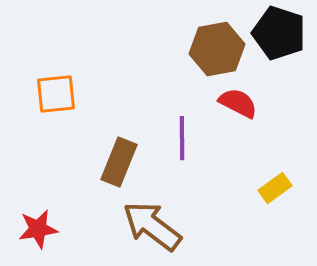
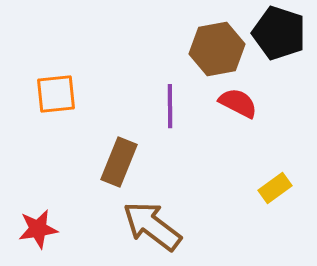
purple line: moved 12 px left, 32 px up
